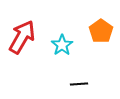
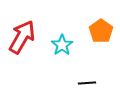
black line: moved 8 px right, 1 px up
